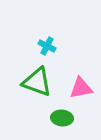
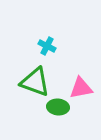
green triangle: moved 2 px left
green ellipse: moved 4 px left, 11 px up
